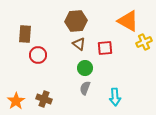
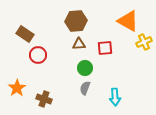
brown rectangle: rotated 60 degrees counterclockwise
brown triangle: rotated 40 degrees counterclockwise
orange star: moved 1 px right, 13 px up
